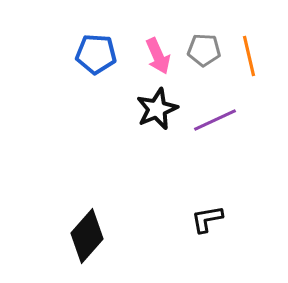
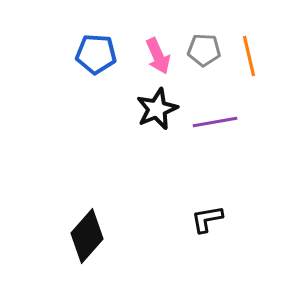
purple line: moved 2 px down; rotated 15 degrees clockwise
